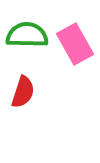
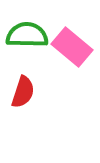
pink rectangle: moved 3 px left, 3 px down; rotated 21 degrees counterclockwise
